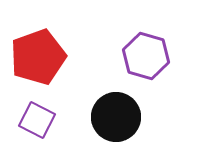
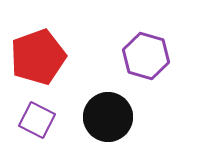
black circle: moved 8 px left
